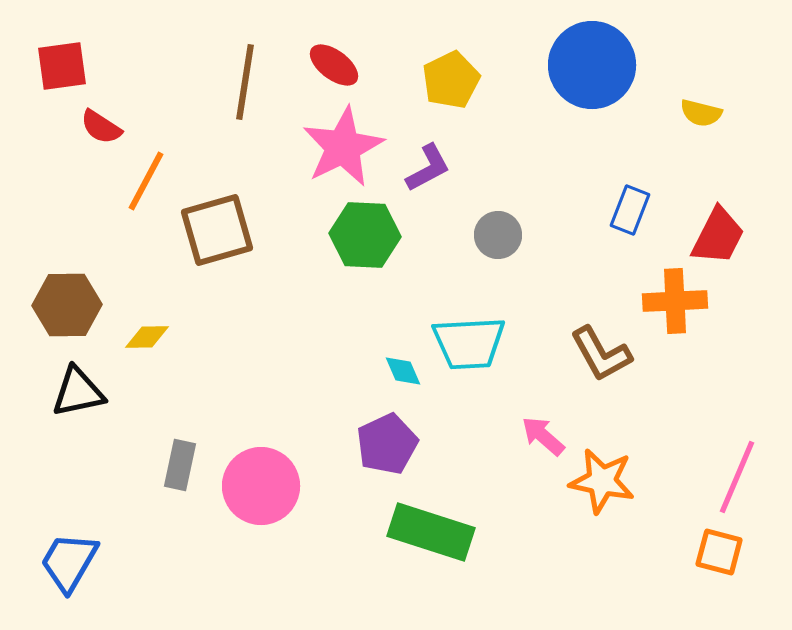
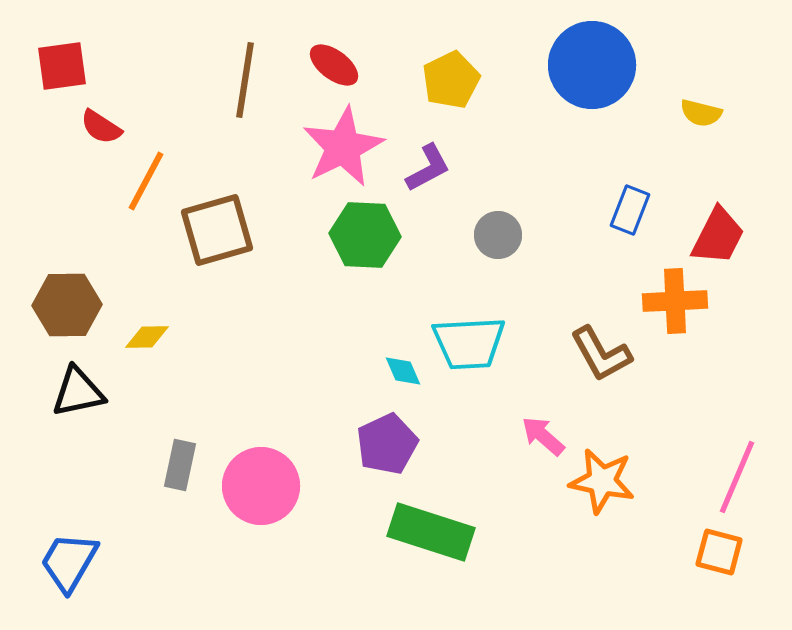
brown line: moved 2 px up
